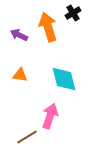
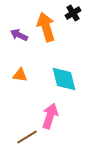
orange arrow: moved 2 px left
